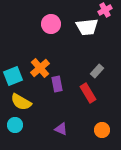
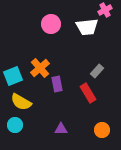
purple triangle: rotated 24 degrees counterclockwise
